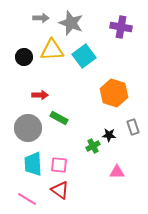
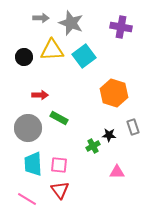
red triangle: rotated 18 degrees clockwise
